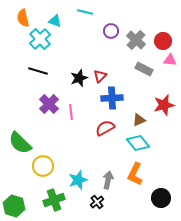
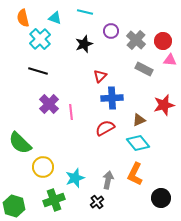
cyan triangle: moved 3 px up
black star: moved 5 px right, 34 px up
yellow circle: moved 1 px down
cyan star: moved 3 px left, 2 px up
